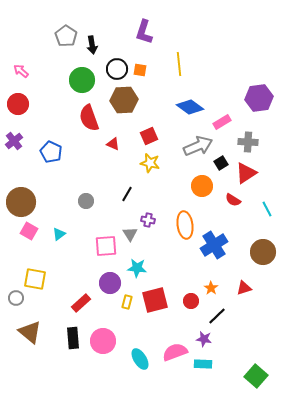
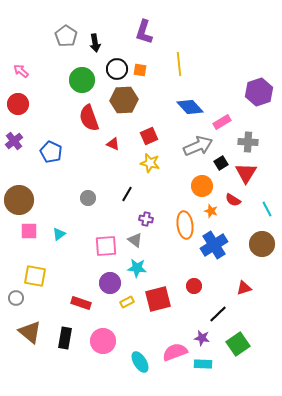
black arrow at (92, 45): moved 3 px right, 2 px up
purple hexagon at (259, 98): moved 6 px up; rotated 12 degrees counterclockwise
blue diamond at (190, 107): rotated 12 degrees clockwise
red triangle at (246, 173): rotated 25 degrees counterclockwise
gray circle at (86, 201): moved 2 px right, 3 px up
brown circle at (21, 202): moved 2 px left, 2 px up
purple cross at (148, 220): moved 2 px left, 1 px up
pink square at (29, 231): rotated 30 degrees counterclockwise
gray triangle at (130, 234): moved 5 px right, 6 px down; rotated 21 degrees counterclockwise
brown circle at (263, 252): moved 1 px left, 8 px up
yellow square at (35, 279): moved 3 px up
orange star at (211, 288): moved 77 px up; rotated 16 degrees counterclockwise
red square at (155, 300): moved 3 px right, 1 px up
red circle at (191, 301): moved 3 px right, 15 px up
yellow rectangle at (127, 302): rotated 48 degrees clockwise
red rectangle at (81, 303): rotated 60 degrees clockwise
black line at (217, 316): moved 1 px right, 2 px up
black rectangle at (73, 338): moved 8 px left; rotated 15 degrees clockwise
purple star at (204, 339): moved 2 px left, 1 px up
cyan ellipse at (140, 359): moved 3 px down
green square at (256, 376): moved 18 px left, 32 px up; rotated 15 degrees clockwise
